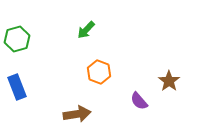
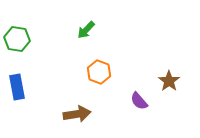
green hexagon: rotated 25 degrees clockwise
blue rectangle: rotated 10 degrees clockwise
